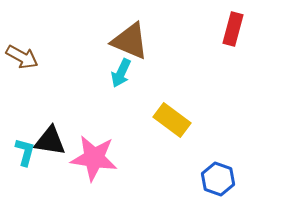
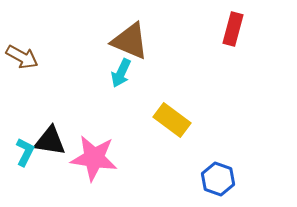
cyan L-shape: rotated 12 degrees clockwise
